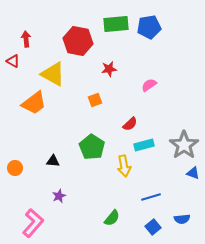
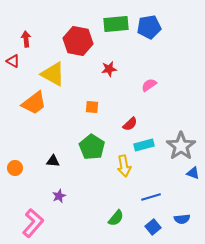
orange square: moved 3 px left, 7 px down; rotated 24 degrees clockwise
gray star: moved 3 px left, 1 px down
green semicircle: moved 4 px right
